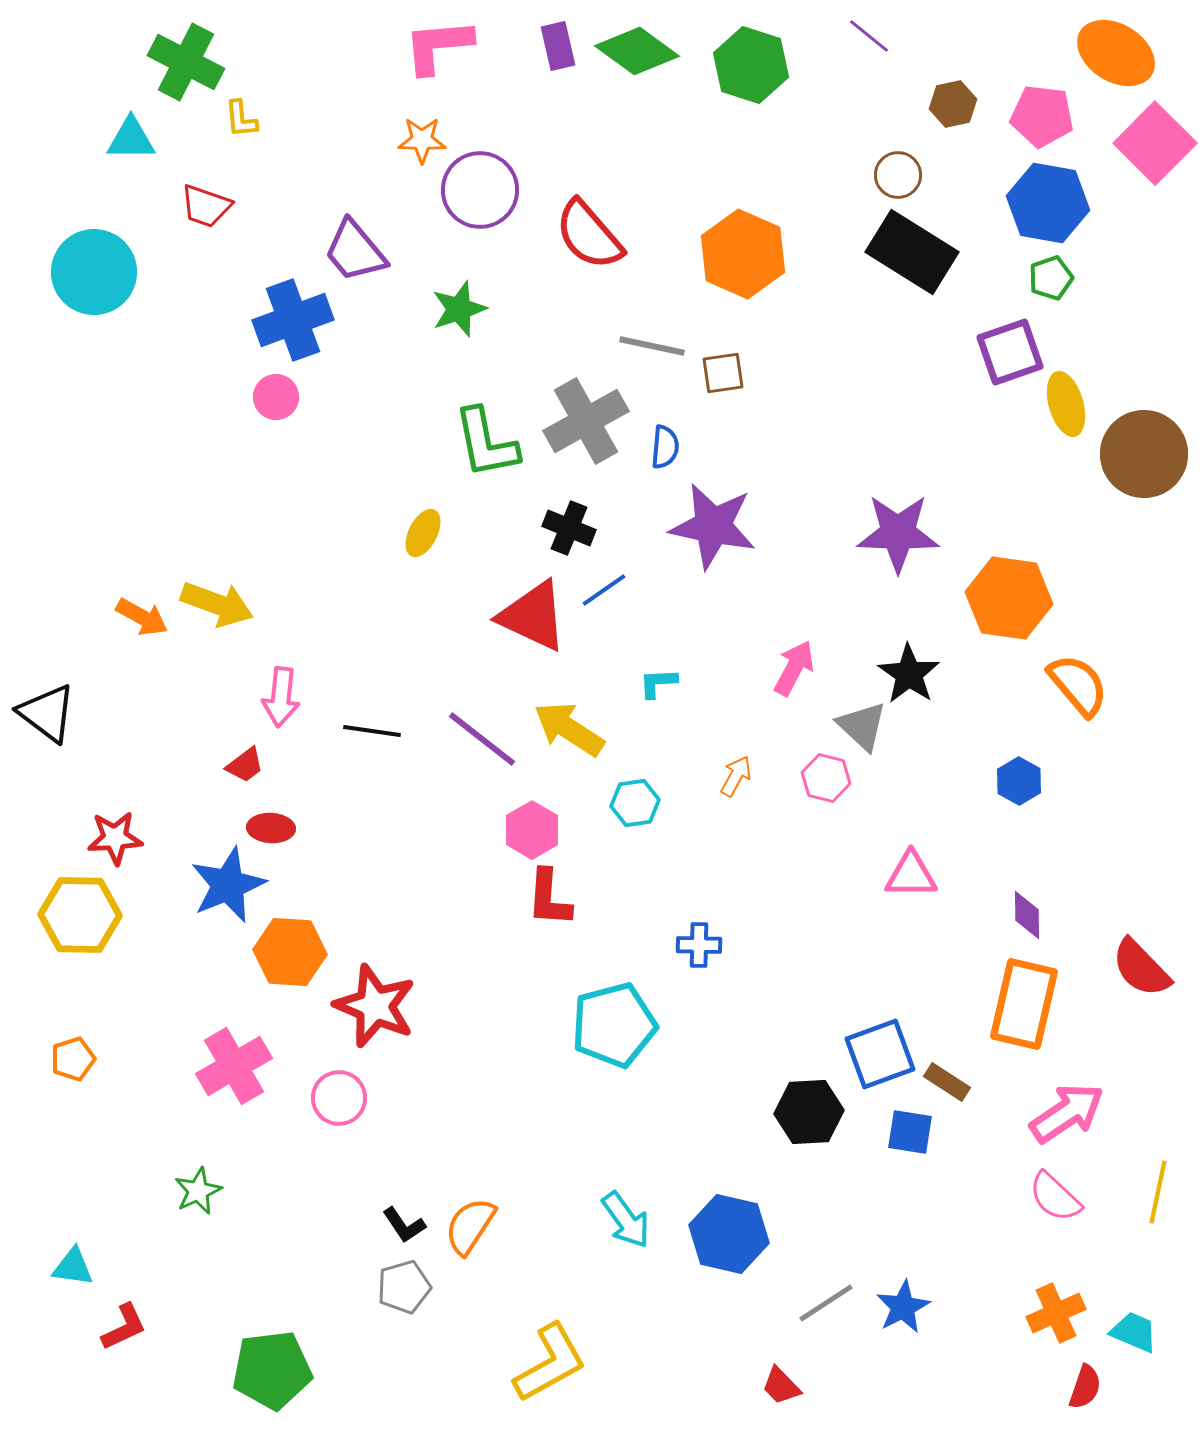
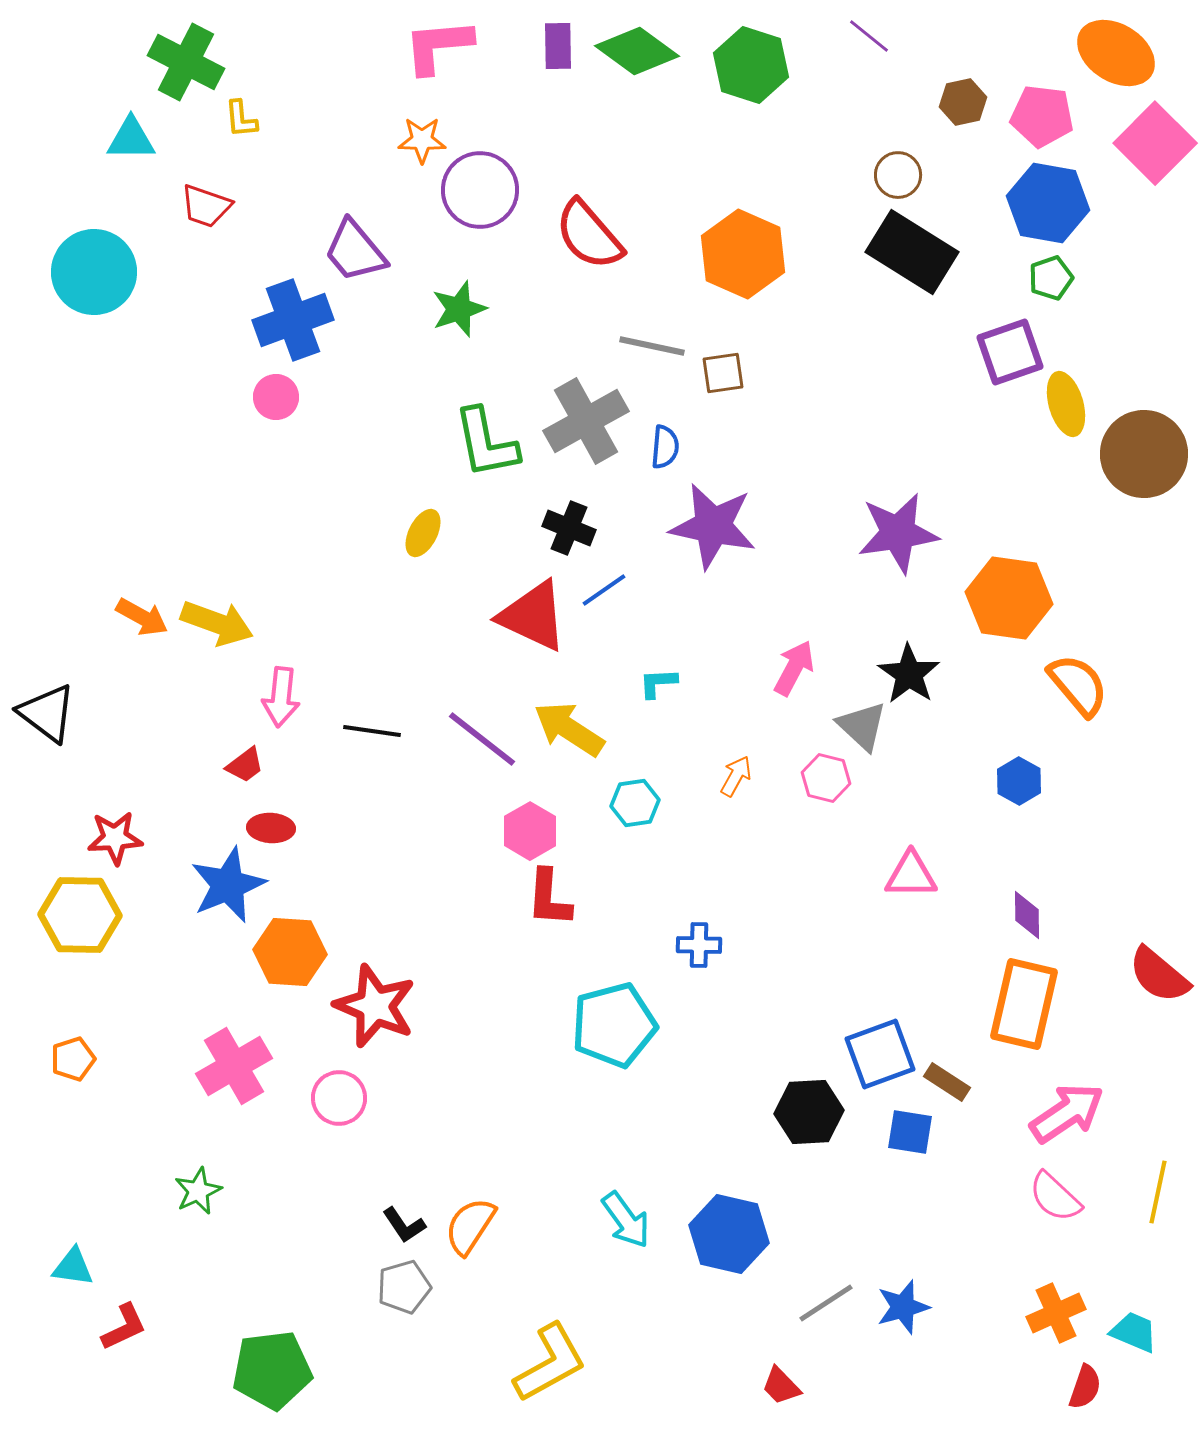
purple rectangle at (558, 46): rotated 12 degrees clockwise
brown hexagon at (953, 104): moved 10 px right, 2 px up
purple star at (898, 533): rotated 10 degrees counterclockwise
yellow arrow at (217, 604): moved 19 px down
pink hexagon at (532, 830): moved 2 px left, 1 px down
red semicircle at (1141, 968): moved 18 px right, 7 px down; rotated 6 degrees counterclockwise
blue star at (903, 1307): rotated 12 degrees clockwise
